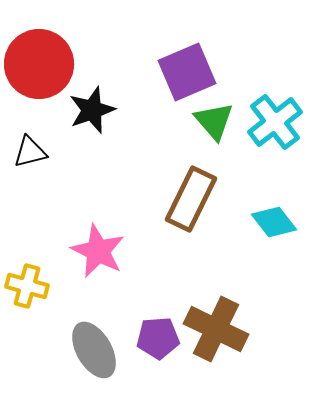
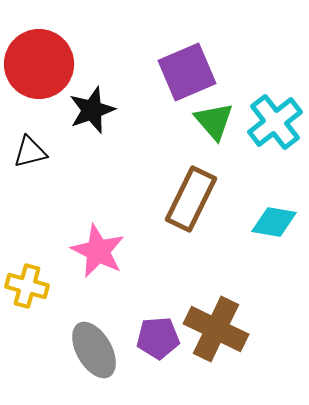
cyan diamond: rotated 42 degrees counterclockwise
